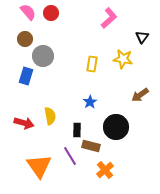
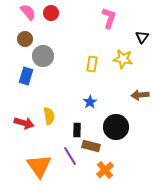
pink L-shape: rotated 30 degrees counterclockwise
brown arrow: rotated 30 degrees clockwise
yellow semicircle: moved 1 px left
